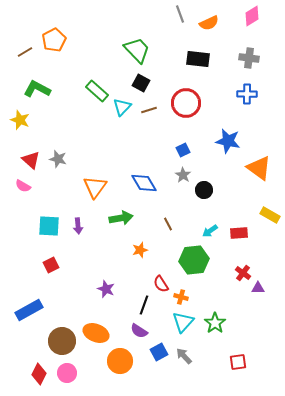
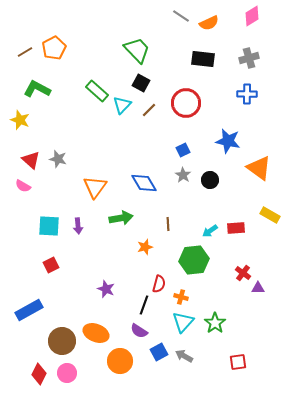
gray line at (180, 14): moved 1 px right, 2 px down; rotated 36 degrees counterclockwise
orange pentagon at (54, 40): moved 8 px down
gray cross at (249, 58): rotated 24 degrees counterclockwise
black rectangle at (198, 59): moved 5 px right
cyan triangle at (122, 107): moved 2 px up
brown line at (149, 110): rotated 28 degrees counterclockwise
black circle at (204, 190): moved 6 px right, 10 px up
brown line at (168, 224): rotated 24 degrees clockwise
red rectangle at (239, 233): moved 3 px left, 5 px up
orange star at (140, 250): moved 5 px right, 3 px up
red semicircle at (161, 284): moved 2 px left; rotated 132 degrees counterclockwise
gray arrow at (184, 356): rotated 18 degrees counterclockwise
